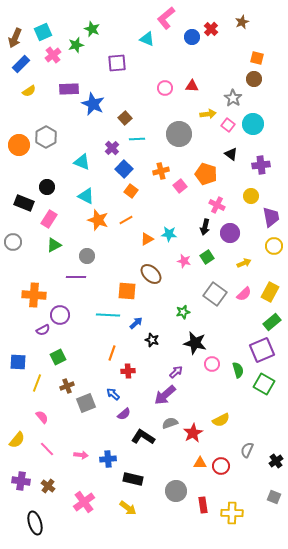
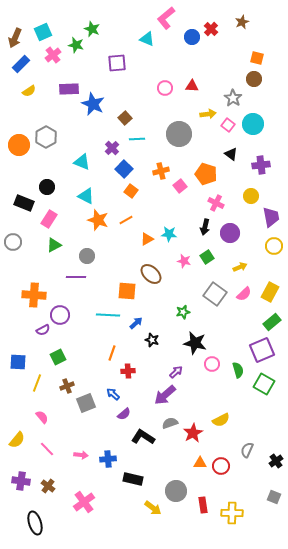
green star at (76, 45): rotated 28 degrees clockwise
pink cross at (217, 205): moved 1 px left, 2 px up
yellow arrow at (244, 263): moved 4 px left, 4 px down
yellow arrow at (128, 508): moved 25 px right
